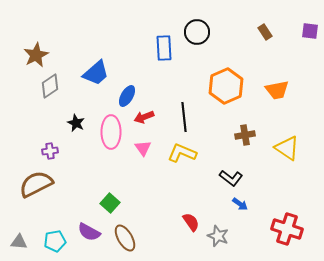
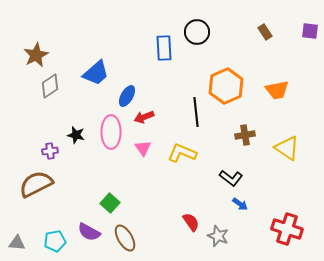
black line: moved 12 px right, 5 px up
black star: moved 12 px down; rotated 12 degrees counterclockwise
gray triangle: moved 2 px left, 1 px down
